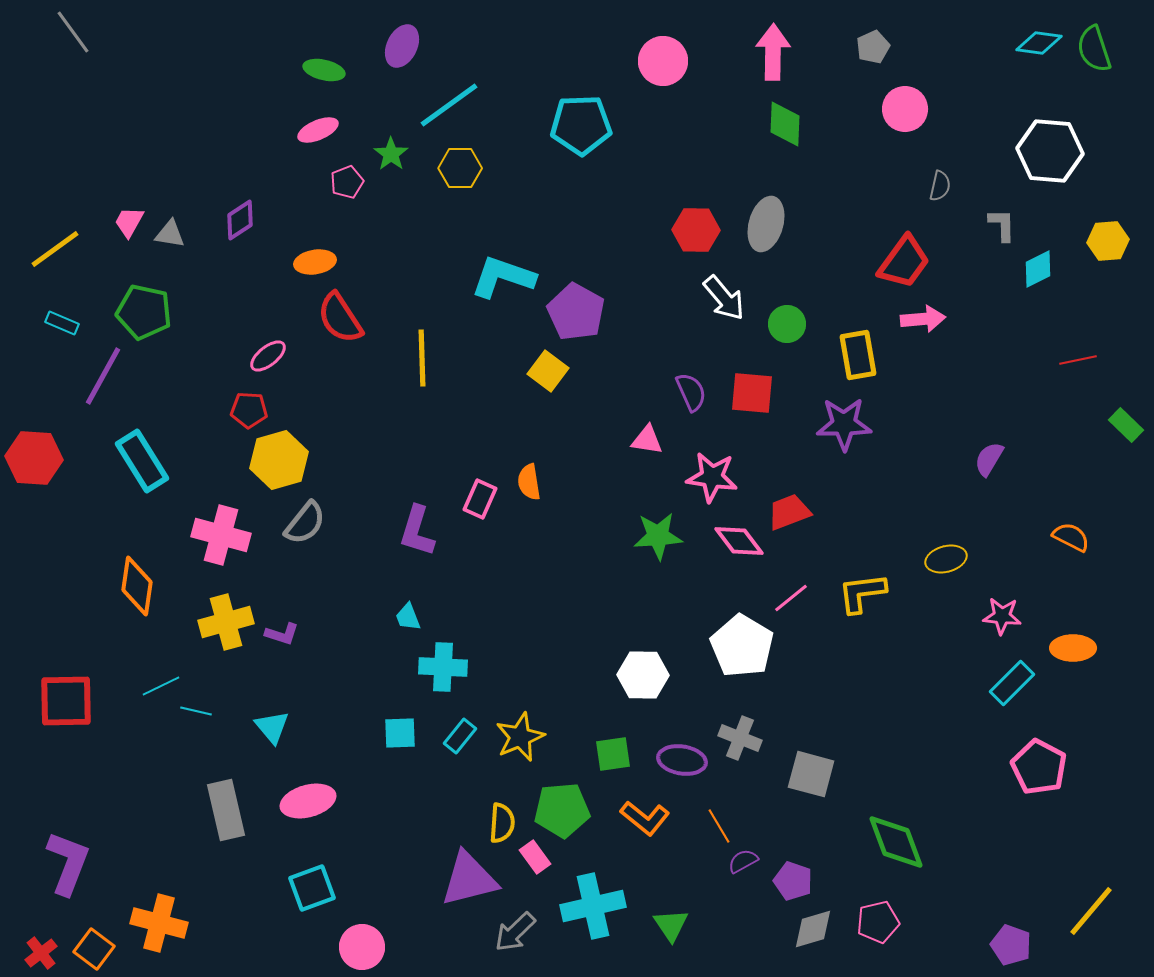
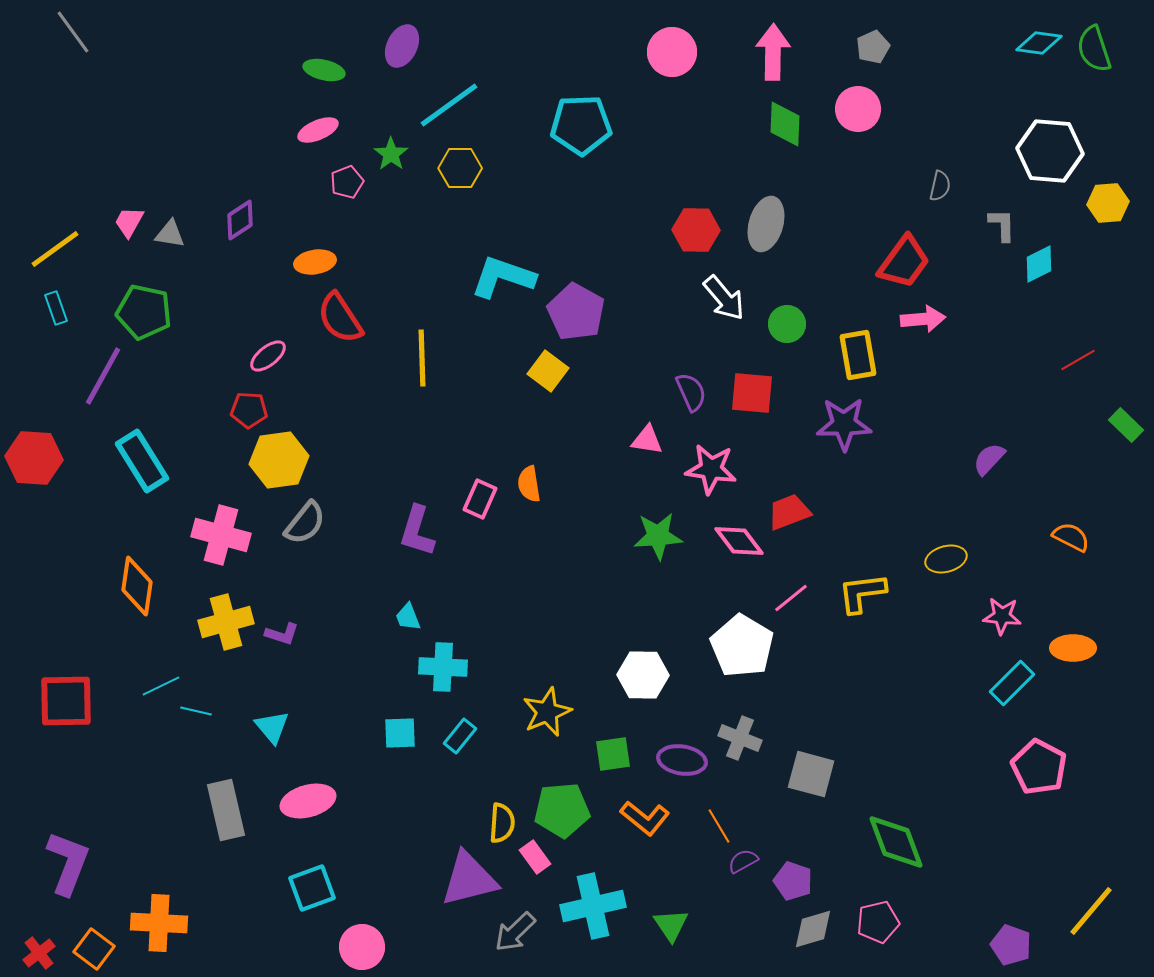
pink circle at (663, 61): moved 9 px right, 9 px up
pink circle at (905, 109): moved 47 px left
yellow hexagon at (1108, 241): moved 38 px up
cyan diamond at (1038, 269): moved 1 px right, 5 px up
cyan rectangle at (62, 323): moved 6 px left, 15 px up; rotated 48 degrees clockwise
red line at (1078, 360): rotated 18 degrees counterclockwise
purple semicircle at (989, 459): rotated 12 degrees clockwise
yellow hexagon at (279, 460): rotated 8 degrees clockwise
pink star at (712, 477): moved 1 px left, 8 px up
orange semicircle at (529, 482): moved 2 px down
yellow star at (520, 737): moved 27 px right, 25 px up
orange cross at (159, 923): rotated 12 degrees counterclockwise
red cross at (41, 953): moved 2 px left
